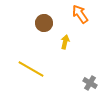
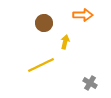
orange arrow: moved 3 px right, 1 px down; rotated 126 degrees clockwise
yellow line: moved 10 px right, 4 px up; rotated 56 degrees counterclockwise
